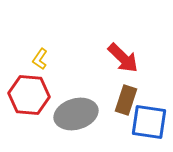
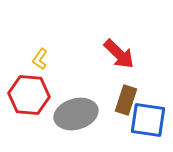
red arrow: moved 4 px left, 4 px up
blue square: moved 1 px left, 2 px up
